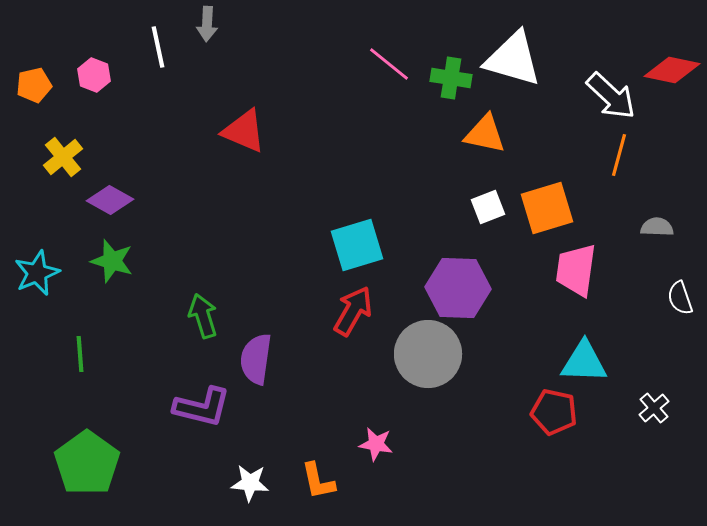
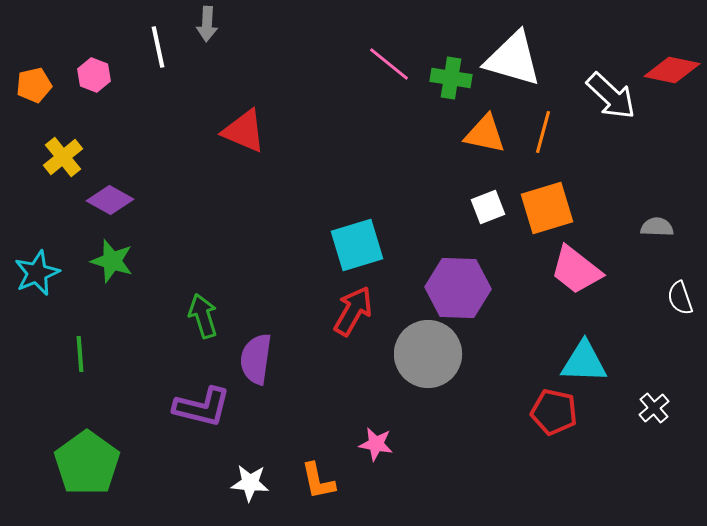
orange line: moved 76 px left, 23 px up
pink trapezoid: rotated 60 degrees counterclockwise
